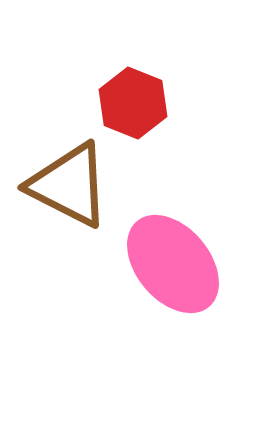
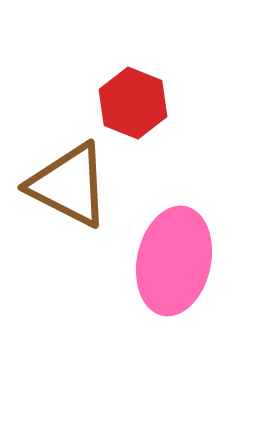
pink ellipse: moved 1 px right, 3 px up; rotated 52 degrees clockwise
